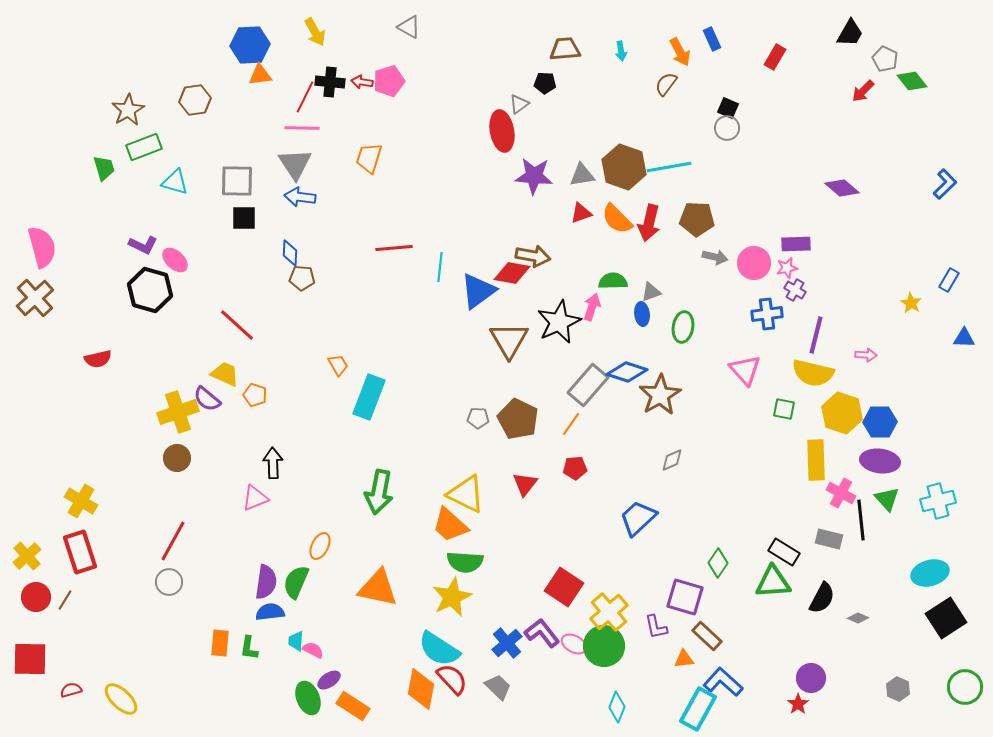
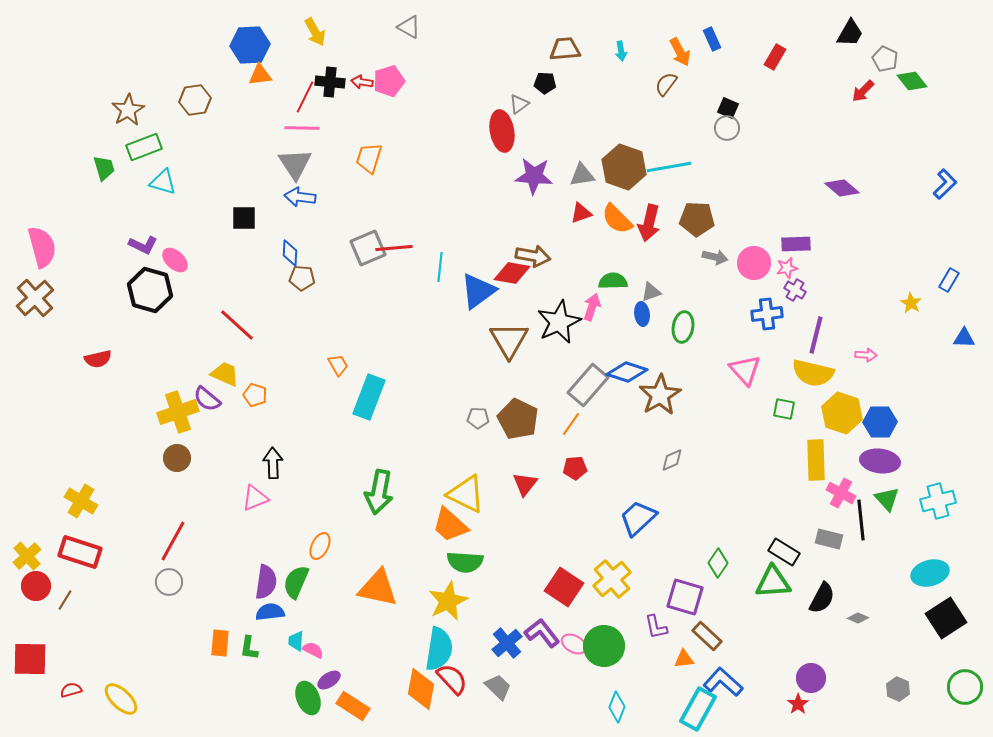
gray square at (237, 181): moved 131 px right, 67 px down; rotated 24 degrees counterclockwise
cyan triangle at (175, 182): moved 12 px left
red rectangle at (80, 552): rotated 54 degrees counterclockwise
red circle at (36, 597): moved 11 px up
yellow star at (452, 597): moved 4 px left, 4 px down
yellow cross at (609, 612): moved 3 px right, 33 px up
cyan semicircle at (439, 649): rotated 114 degrees counterclockwise
